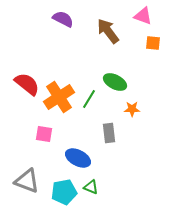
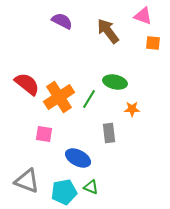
purple semicircle: moved 1 px left, 2 px down
green ellipse: rotated 15 degrees counterclockwise
